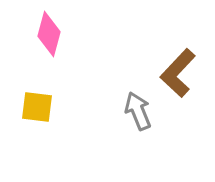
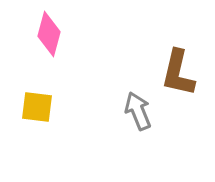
brown L-shape: rotated 30 degrees counterclockwise
